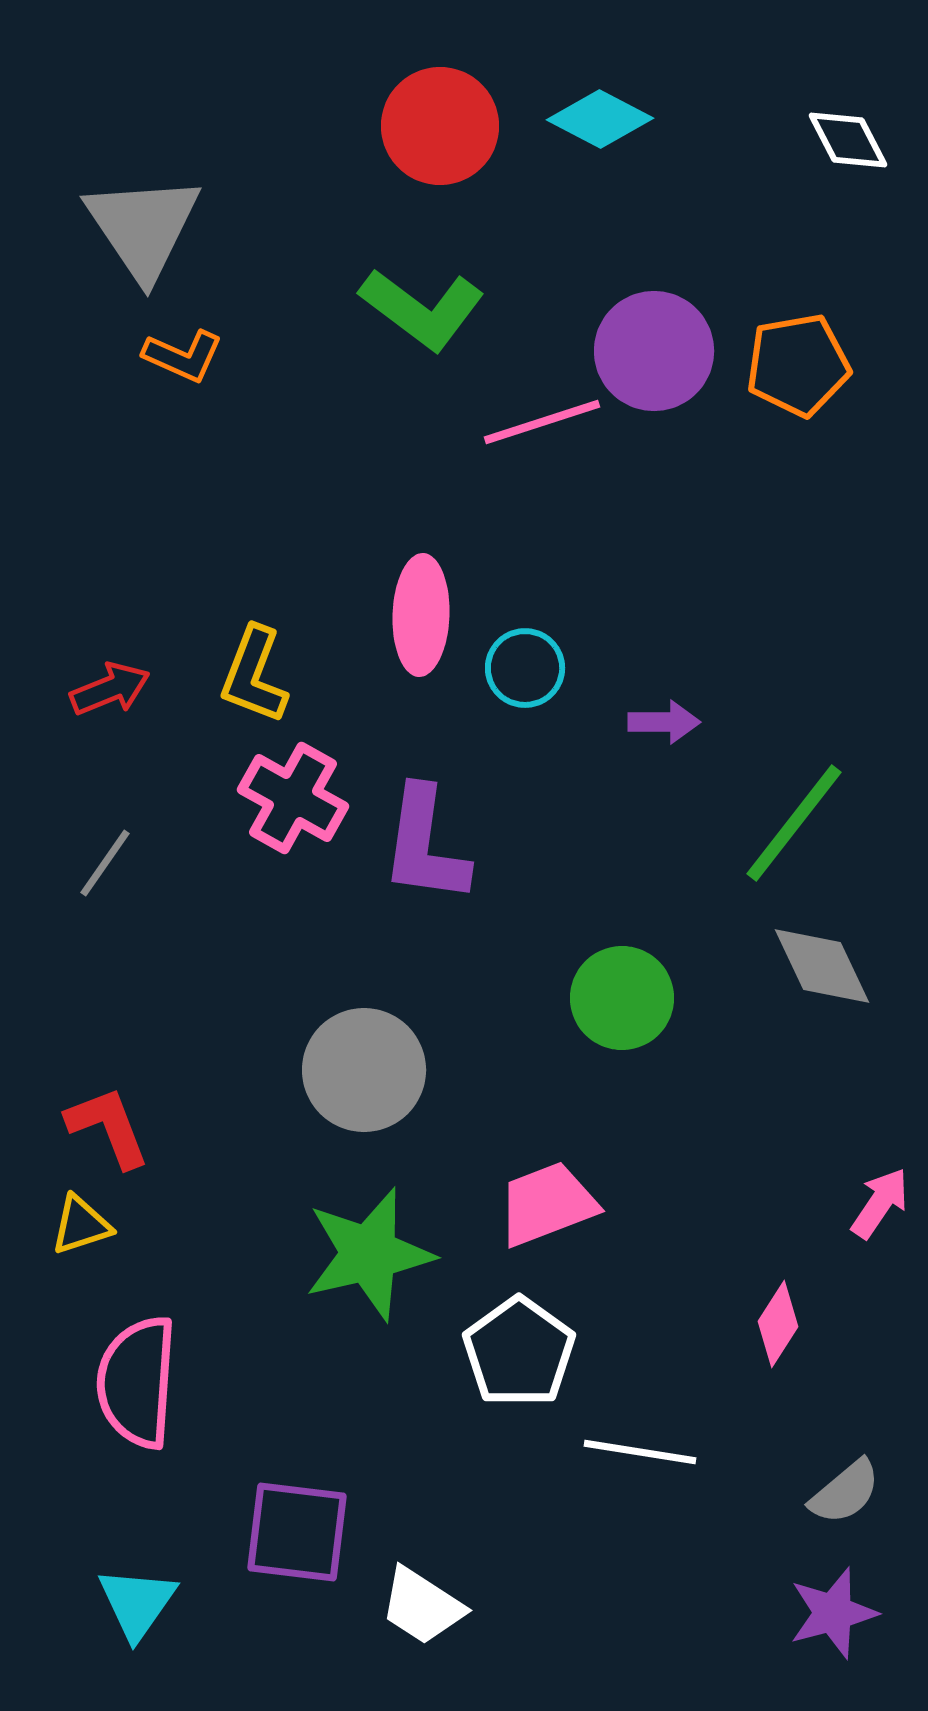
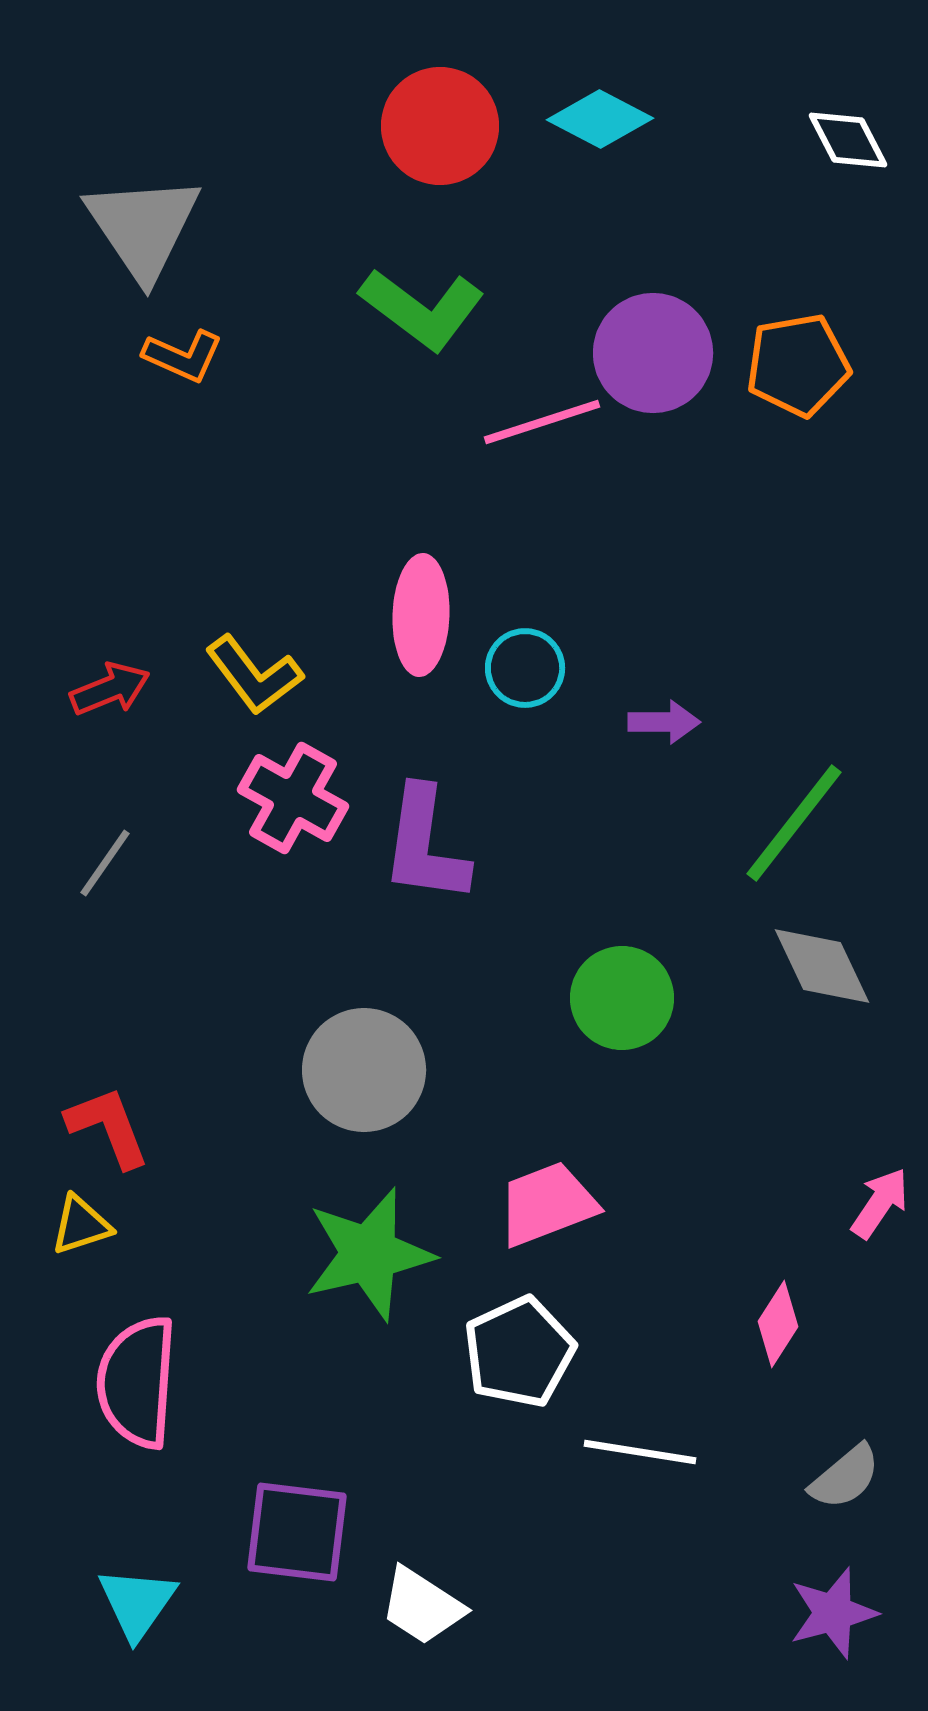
purple circle: moved 1 px left, 2 px down
yellow L-shape: rotated 58 degrees counterclockwise
white pentagon: rotated 11 degrees clockwise
gray semicircle: moved 15 px up
